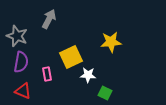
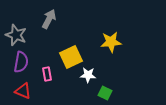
gray star: moved 1 px left, 1 px up
